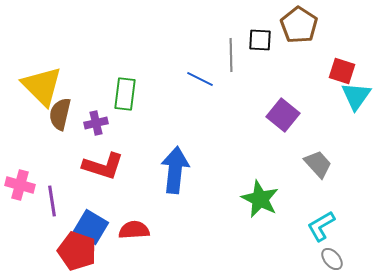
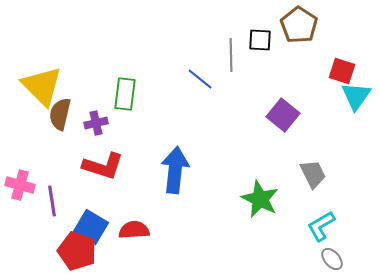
blue line: rotated 12 degrees clockwise
gray trapezoid: moved 5 px left, 10 px down; rotated 16 degrees clockwise
